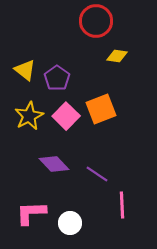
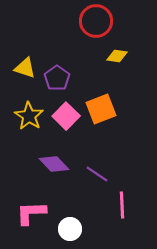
yellow triangle: moved 2 px up; rotated 20 degrees counterclockwise
yellow star: rotated 12 degrees counterclockwise
white circle: moved 6 px down
